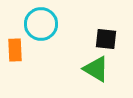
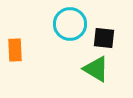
cyan circle: moved 29 px right
black square: moved 2 px left, 1 px up
